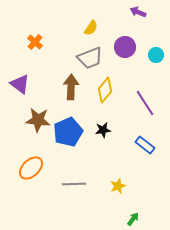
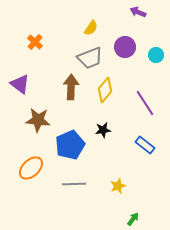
blue pentagon: moved 2 px right, 13 px down
